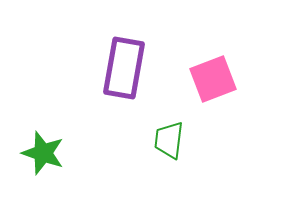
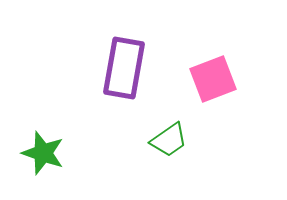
green trapezoid: rotated 132 degrees counterclockwise
